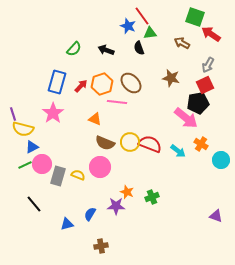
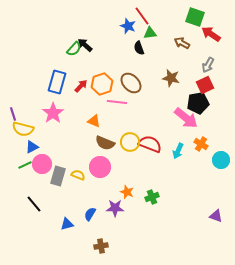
black arrow at (106, 50): moved 21 px left, 5 px up; rotated 21 degrees clockwise
orange triangle at (95, 119): moved 1 px left, 2 px down
cyan arrow at (178, 151): rotated 77 degrees clockwise
purple star at (116, 206): moved 1 px left, 2 px down
